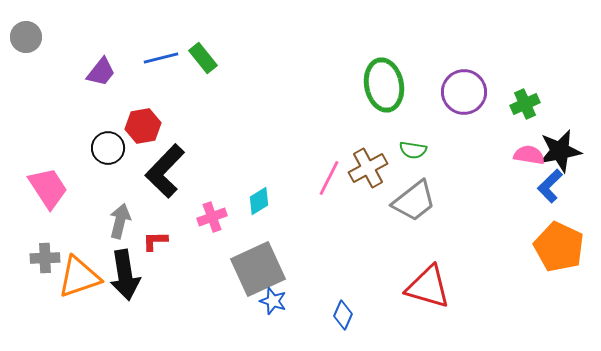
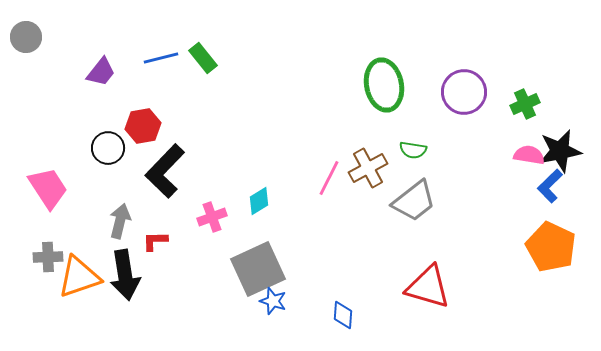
orange pentagon: moved 8 px left
gray cross: moved 3 px right, 1 px up
blue diamond: rotated 20 degrees counterclockwise
